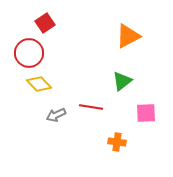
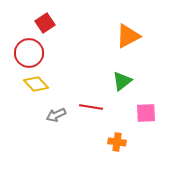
yellow diamond: moved 3 px left
